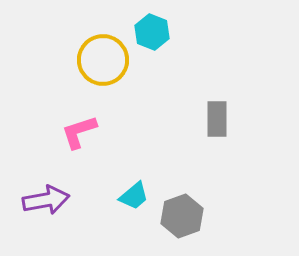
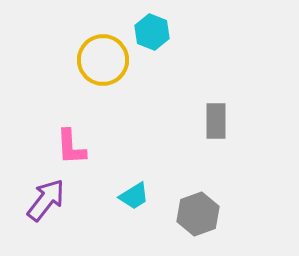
gray rectangle: moved 1 px left, 2 px down
pink L-shape: moved 8 px left, 15 px down; rotated 75 degrees counterclockwise
cyan trapezoid: rotated 8 degrees clockwise
purple arrow: rotated 42 degrees counterclockwise
gray hexagon: moved 16 px right, 2 px up
